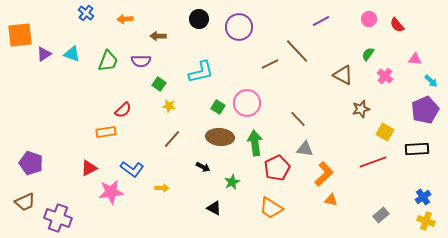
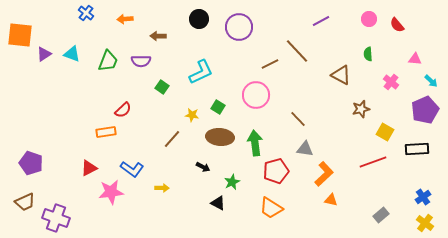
orange square at (20, 35): rotated 12 degrees clockwise
green semicircle at (368, 54): rotated 40 degrees counterclockwise
cyan L-shape at (201, 72): rotated 12 degrees counterclockwise
brown triangle at (343, 75): moved 2 px left
pink cross at (385, 76): moved 6 px right, 6 px down
green square at (159, 84): moved 3 px right, 3 px down
pink circle at (247, 103): moved 9 px right, 8 px up
yellow star at (169, 106): moved 23 px right, 9 px down
red pentagon at (277, 168): moved 1 px left, 3 px down; rotated 10 degrees clockwise
black triangle at (214, 208): moved 4 px right, 5 px up
purple cross at (58, 218): moved 2 px left
yellow cross at (426, 221): moved 1 px left, 2 px down; rotated 18 degrees clockwise
